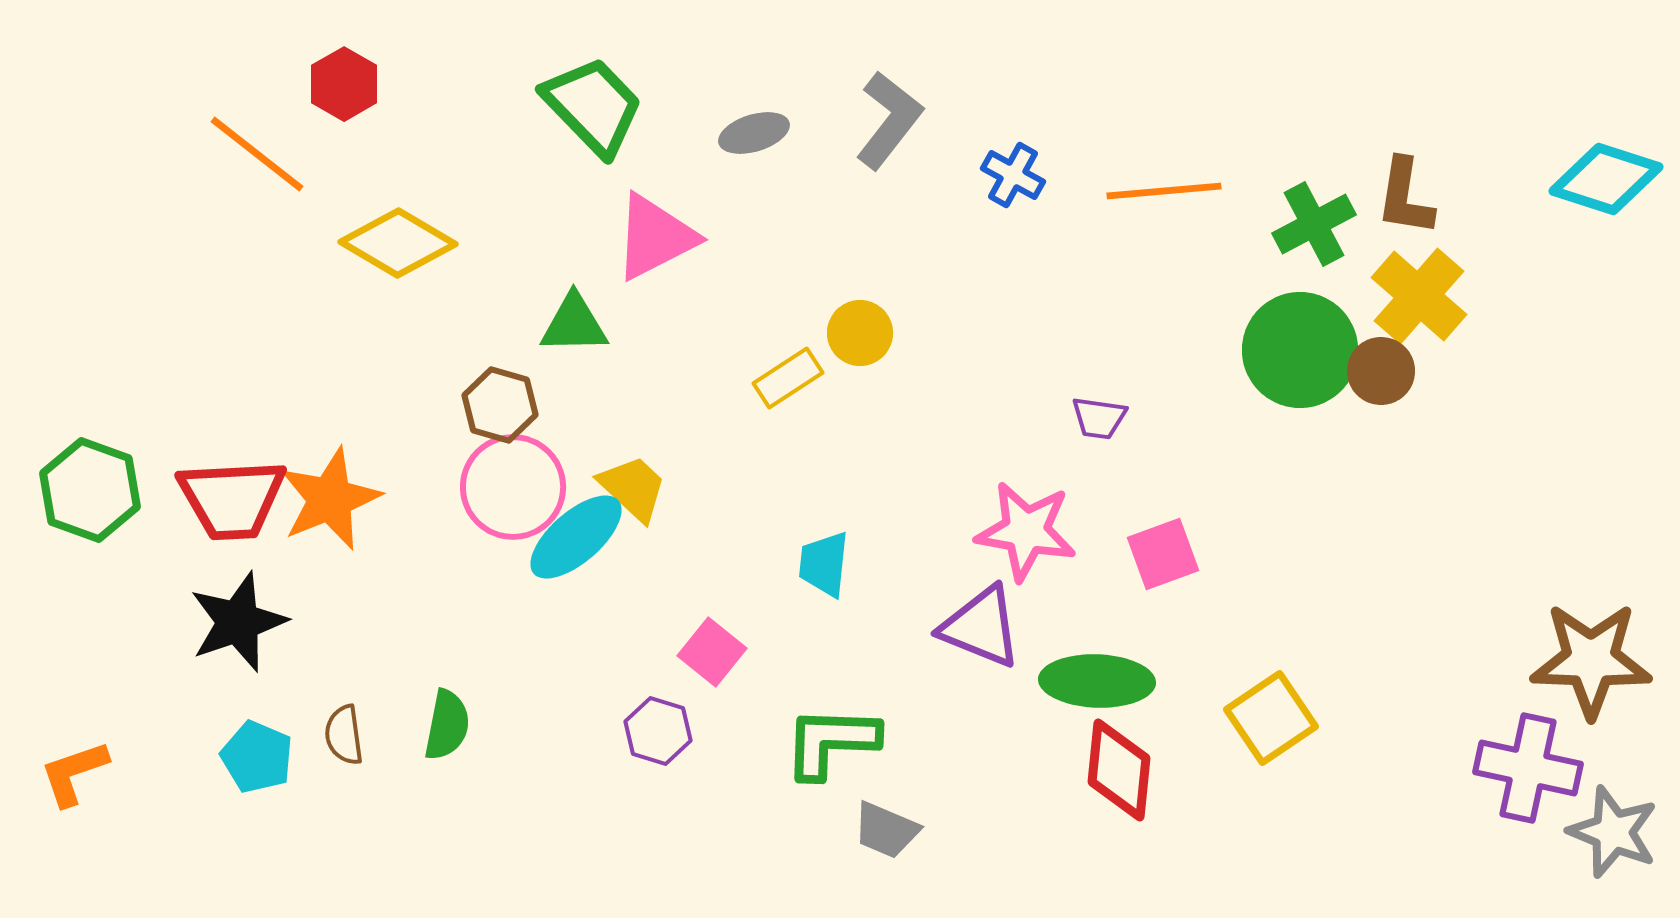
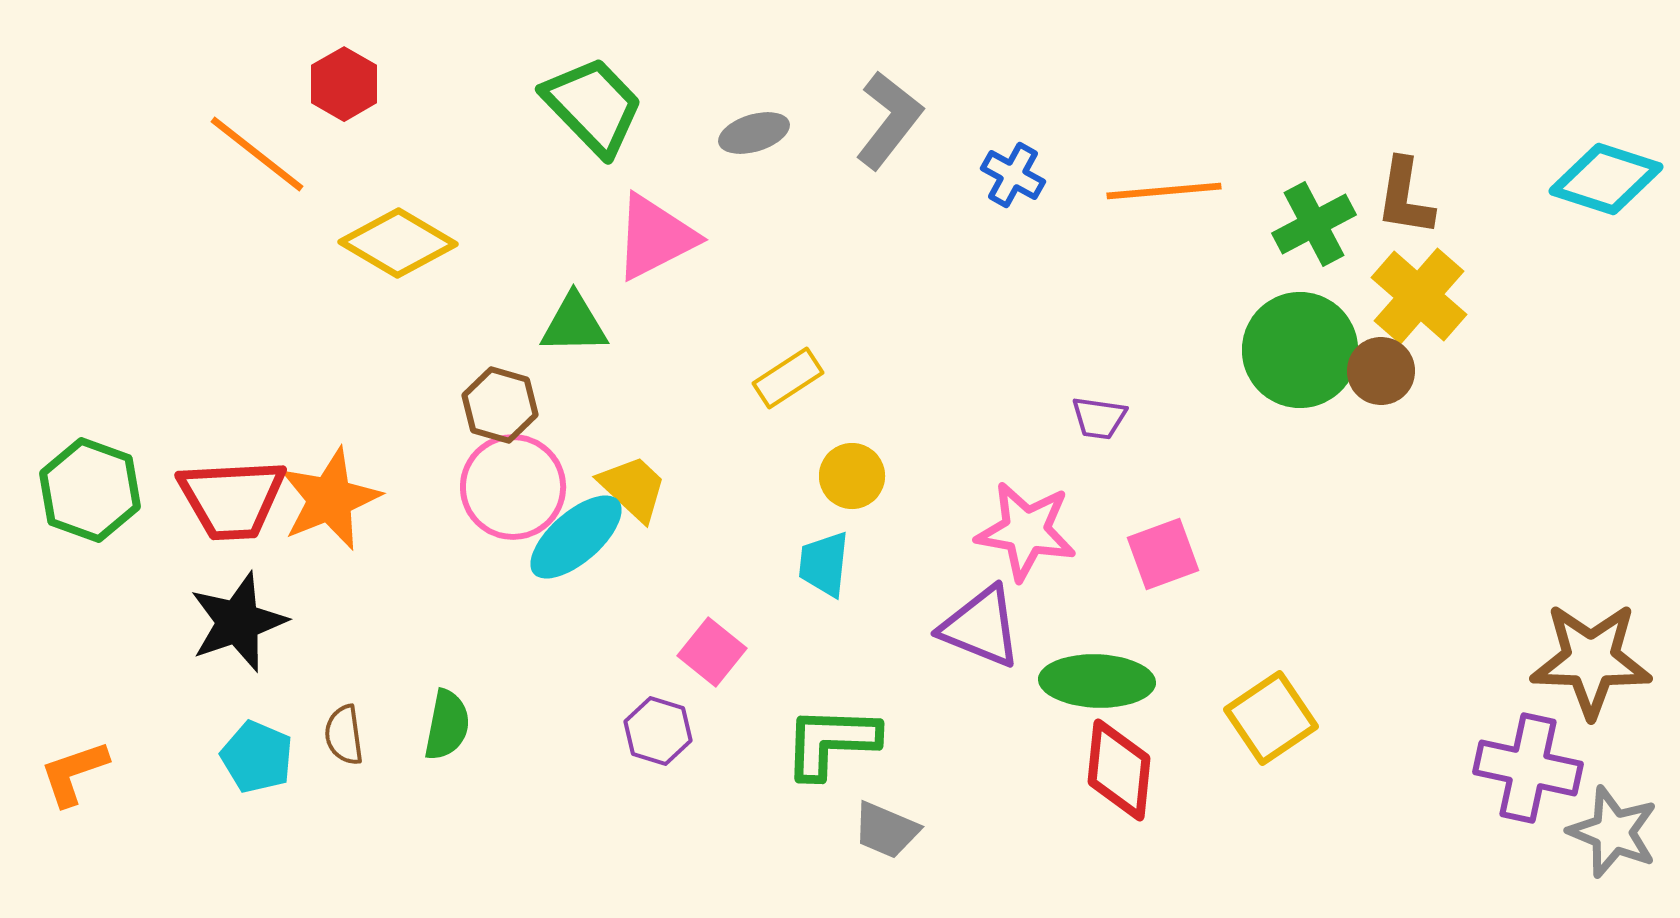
yellow circle at (860, 333): moved 8 px left, 143 px down
